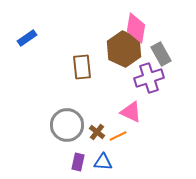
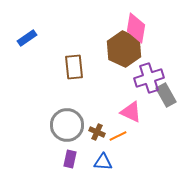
gray rectangle: moved 5 px right, 41 px down
brown rectangle: moved 8 px left
brown cross: rotated 14 degrees counterclockwise
purple rectangle: moved 8 px left, 3 px up
